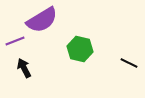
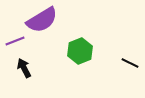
green hexagon: moved 2 px down; rotated 25 degrees clockwise
black line: moved 1 px right
